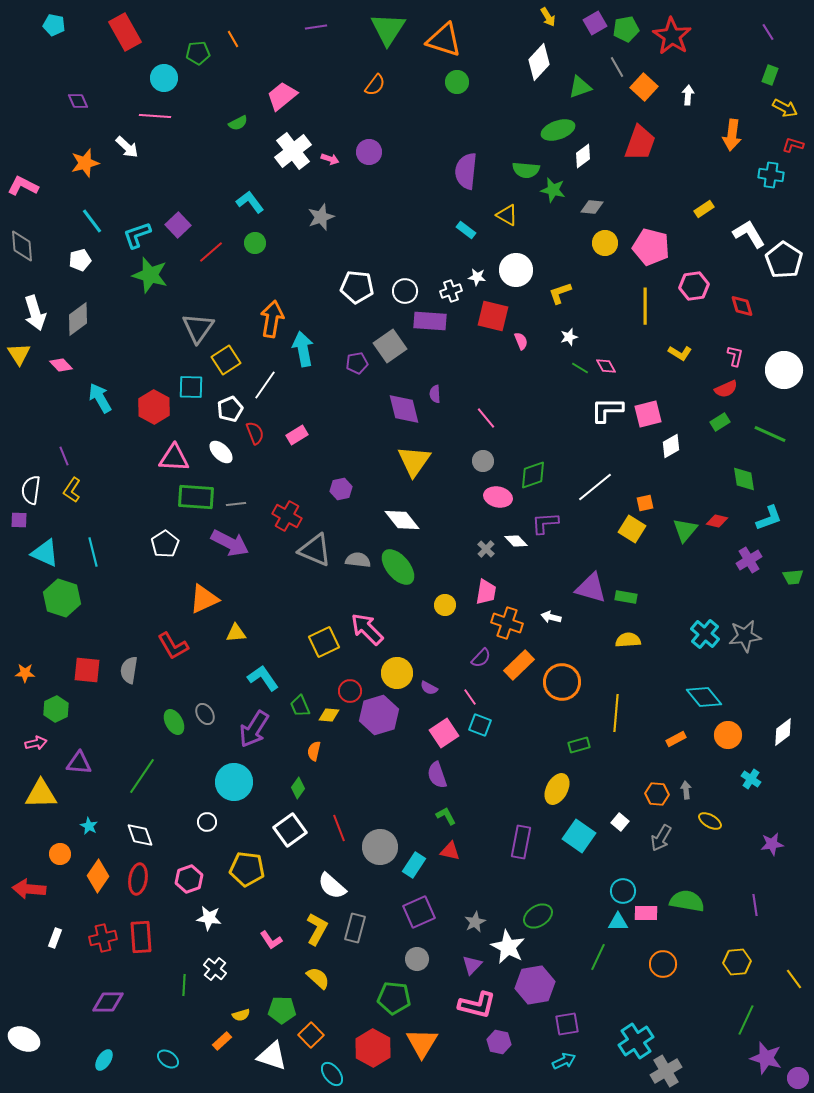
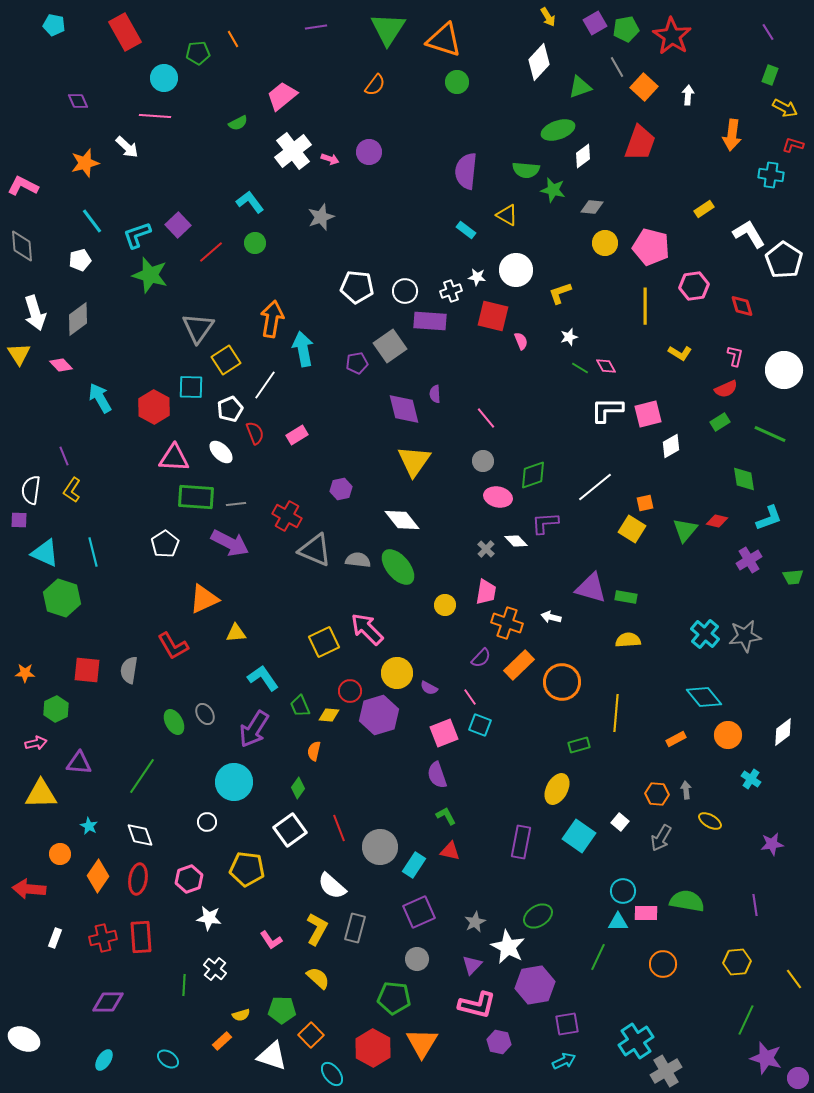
pink square at (444, 733): rotated 12 degrees clockwise
